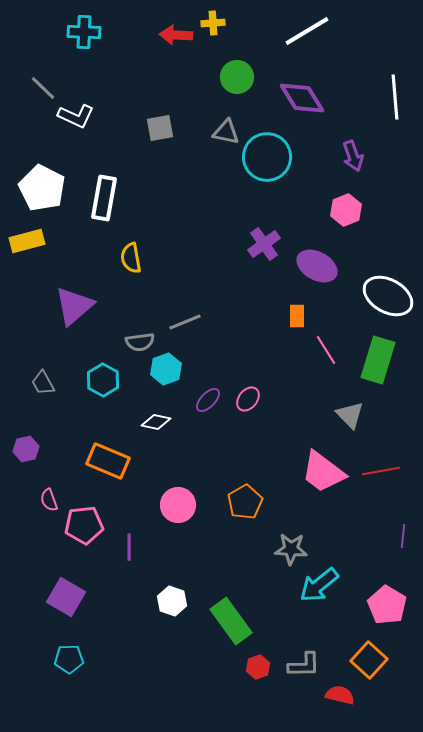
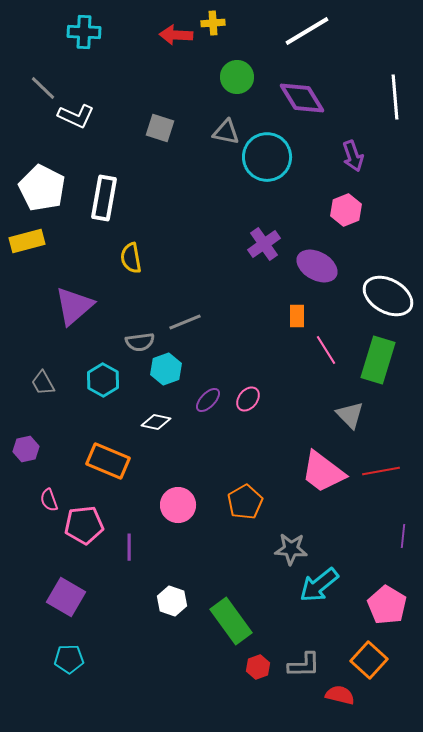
gray square at (160, 128): rotated 28 degrees clockwise
